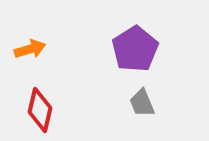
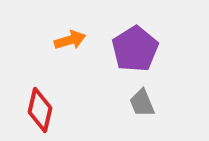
orange arrow: moved 40 px right, 9 px up
